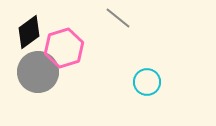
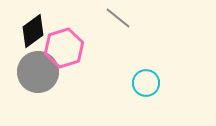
black diamond: moved 4 px right, 1 px up
cyan circle: moved 1 px left, 1 px down
